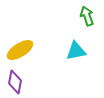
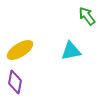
green arrow: rotated 18 degrees counterclockwise
cyan triangle: moved 5 px left
